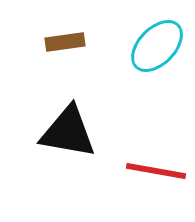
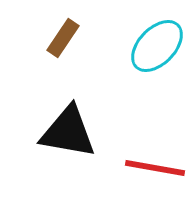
brown rectangle: moved 2 px left, 4 px up; rotated 48 degrees counterclockwise
red line: moved 1 px left, 3 px up
